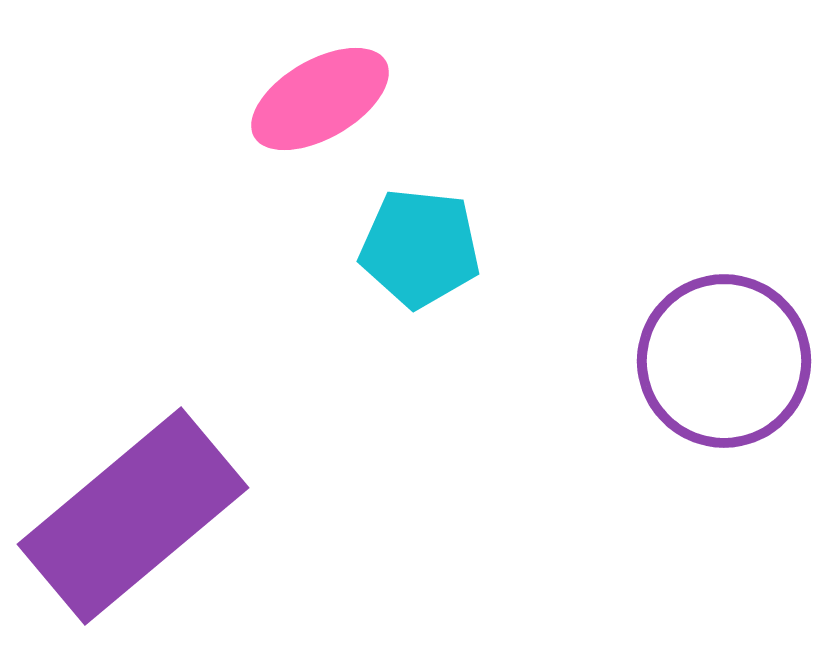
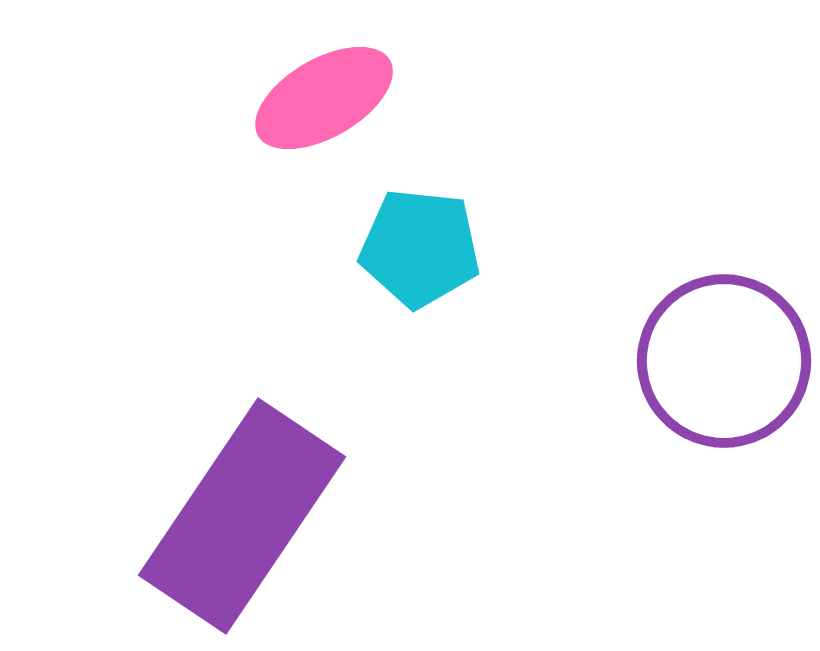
pink ellipse: moved 4 px right, 1 px up
purple rectangle: moved 109 px right; rotated 16 degrees counterclockwise
